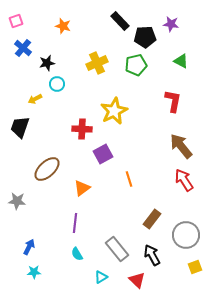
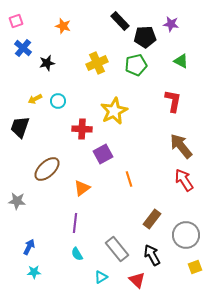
cyan circle: moved 1 px right, 17 px down
